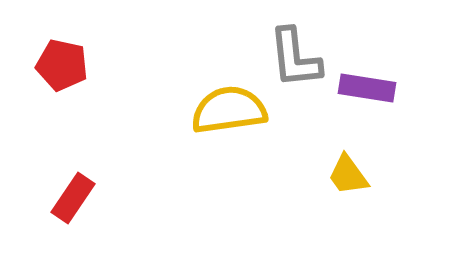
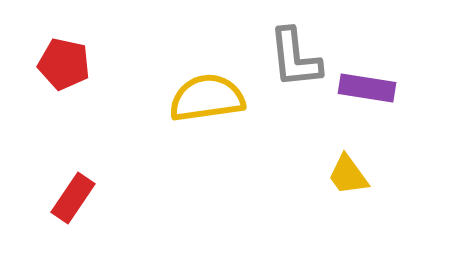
red pentagon: moved 2 px right, 1 px up
yellow semicircle: moved 22 px left, 12 px up
